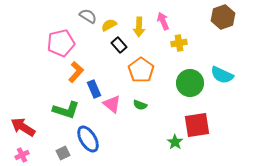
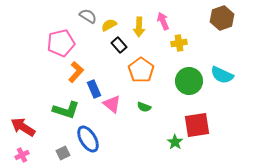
brown hexagon: moved 1 px left, 1 px down
green circle: moved 1 px left, 2 px up
green semicircle: moved 4 px right, 2 px down
